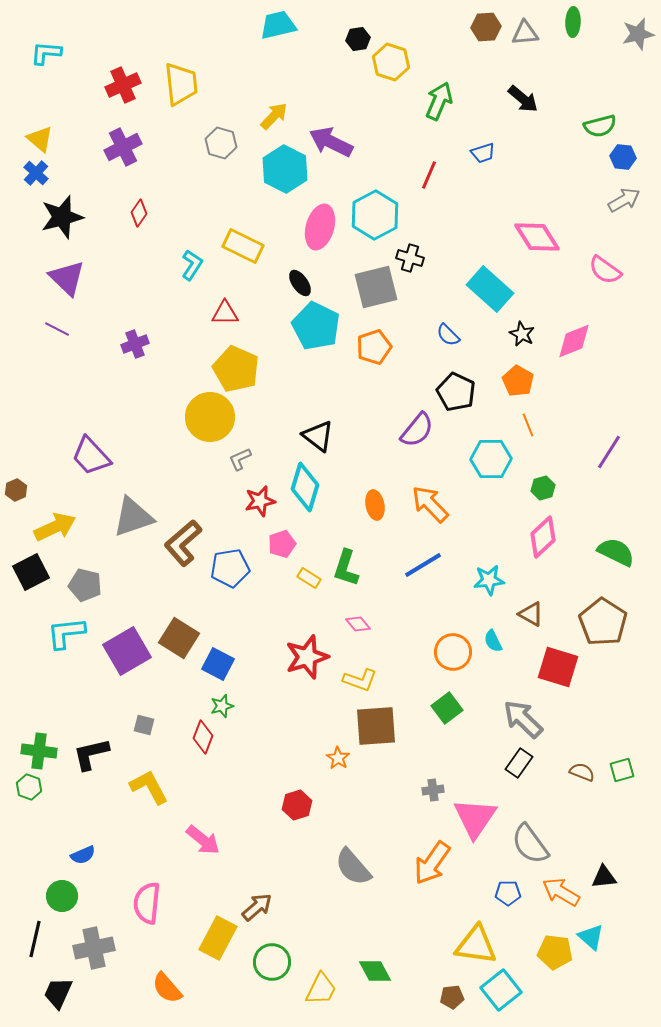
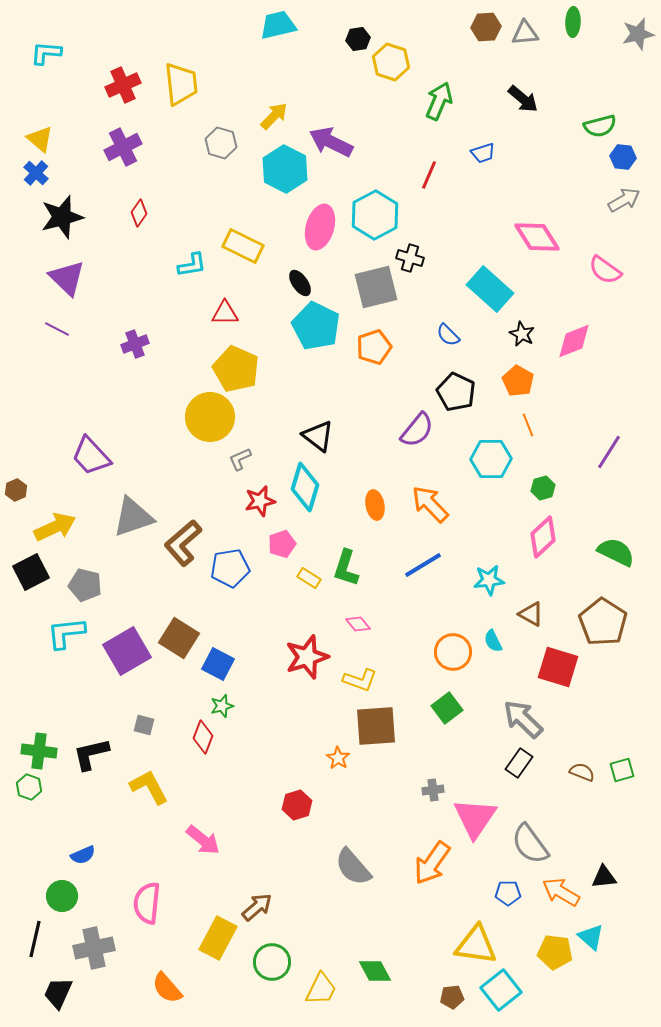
cyan L-shape at (192, 265): rotated 48 degrees clockwise
